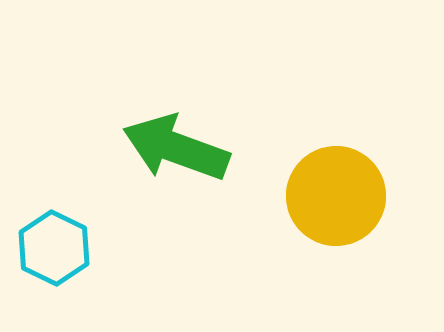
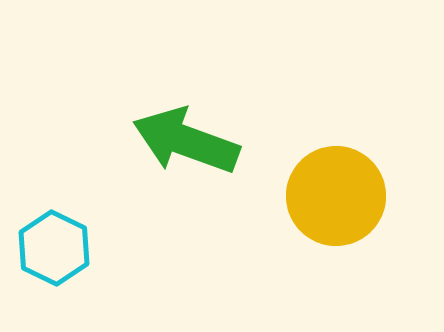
green arrow: moved 10 px right, 7 px up
